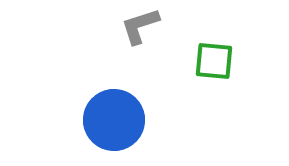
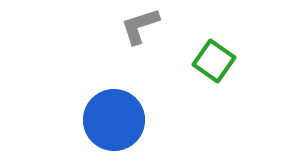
green square: rotated 30 degrees clockwise
